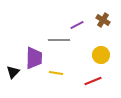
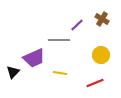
brown cross: moved 1 px left, 1 px up
purple line: rotated 16 degrees counterclockwise
purple trapezoid: rotated 65 degrees clockwise
yellow line: moved 4 px right
red line: moved 2 px right, 2 px down
